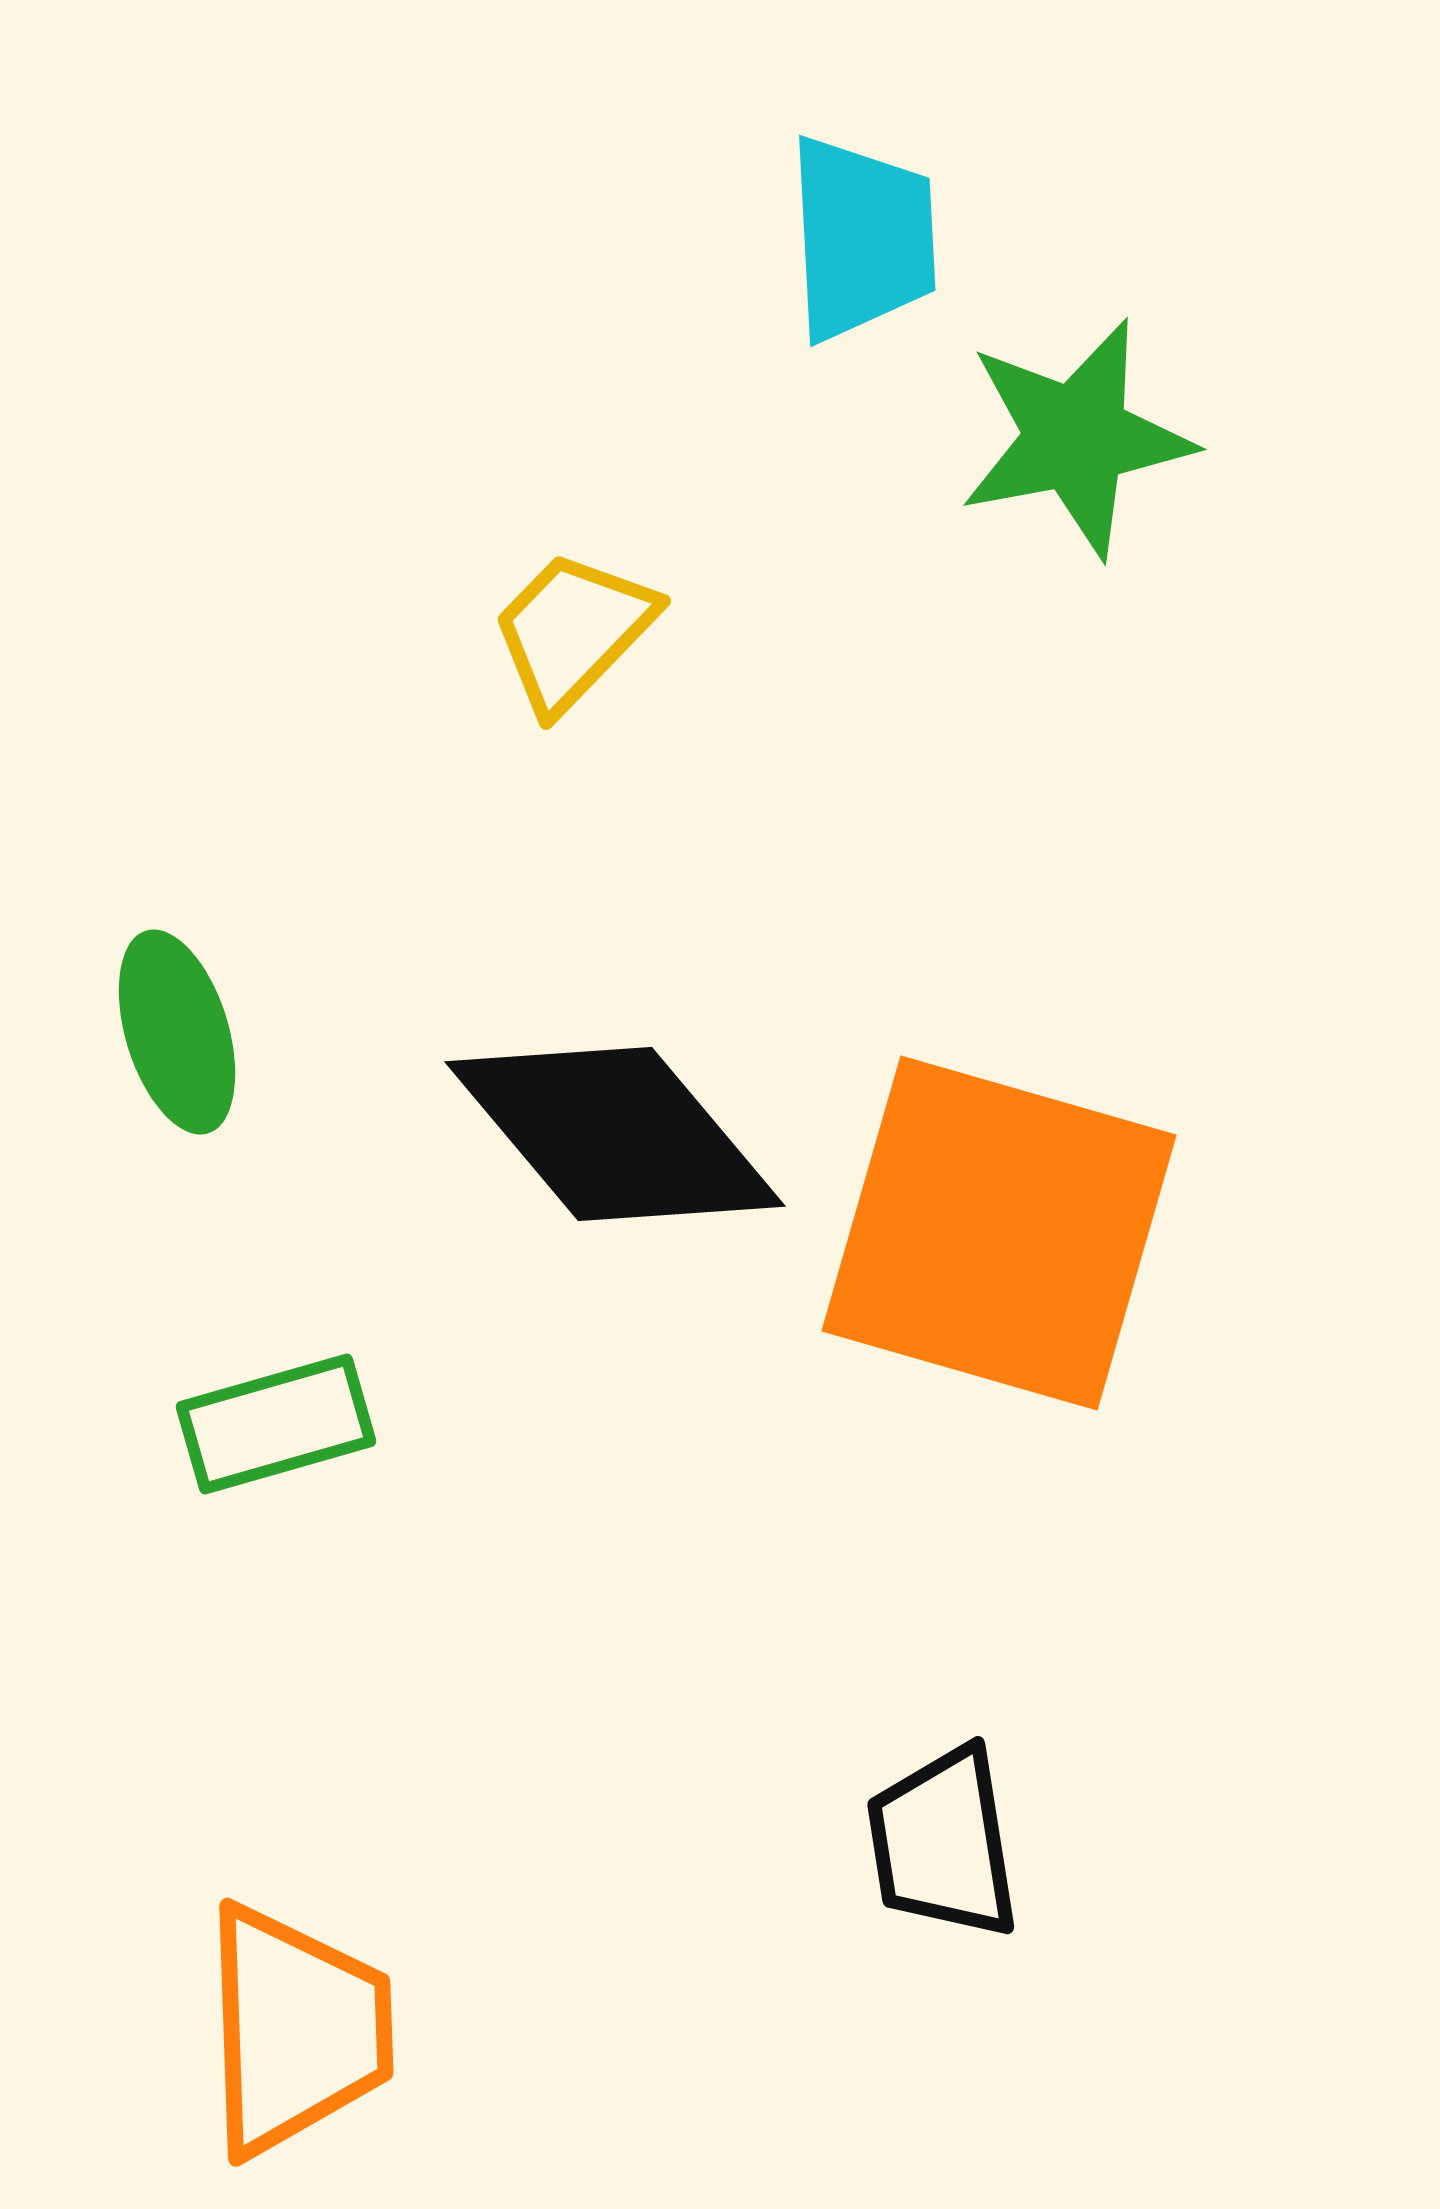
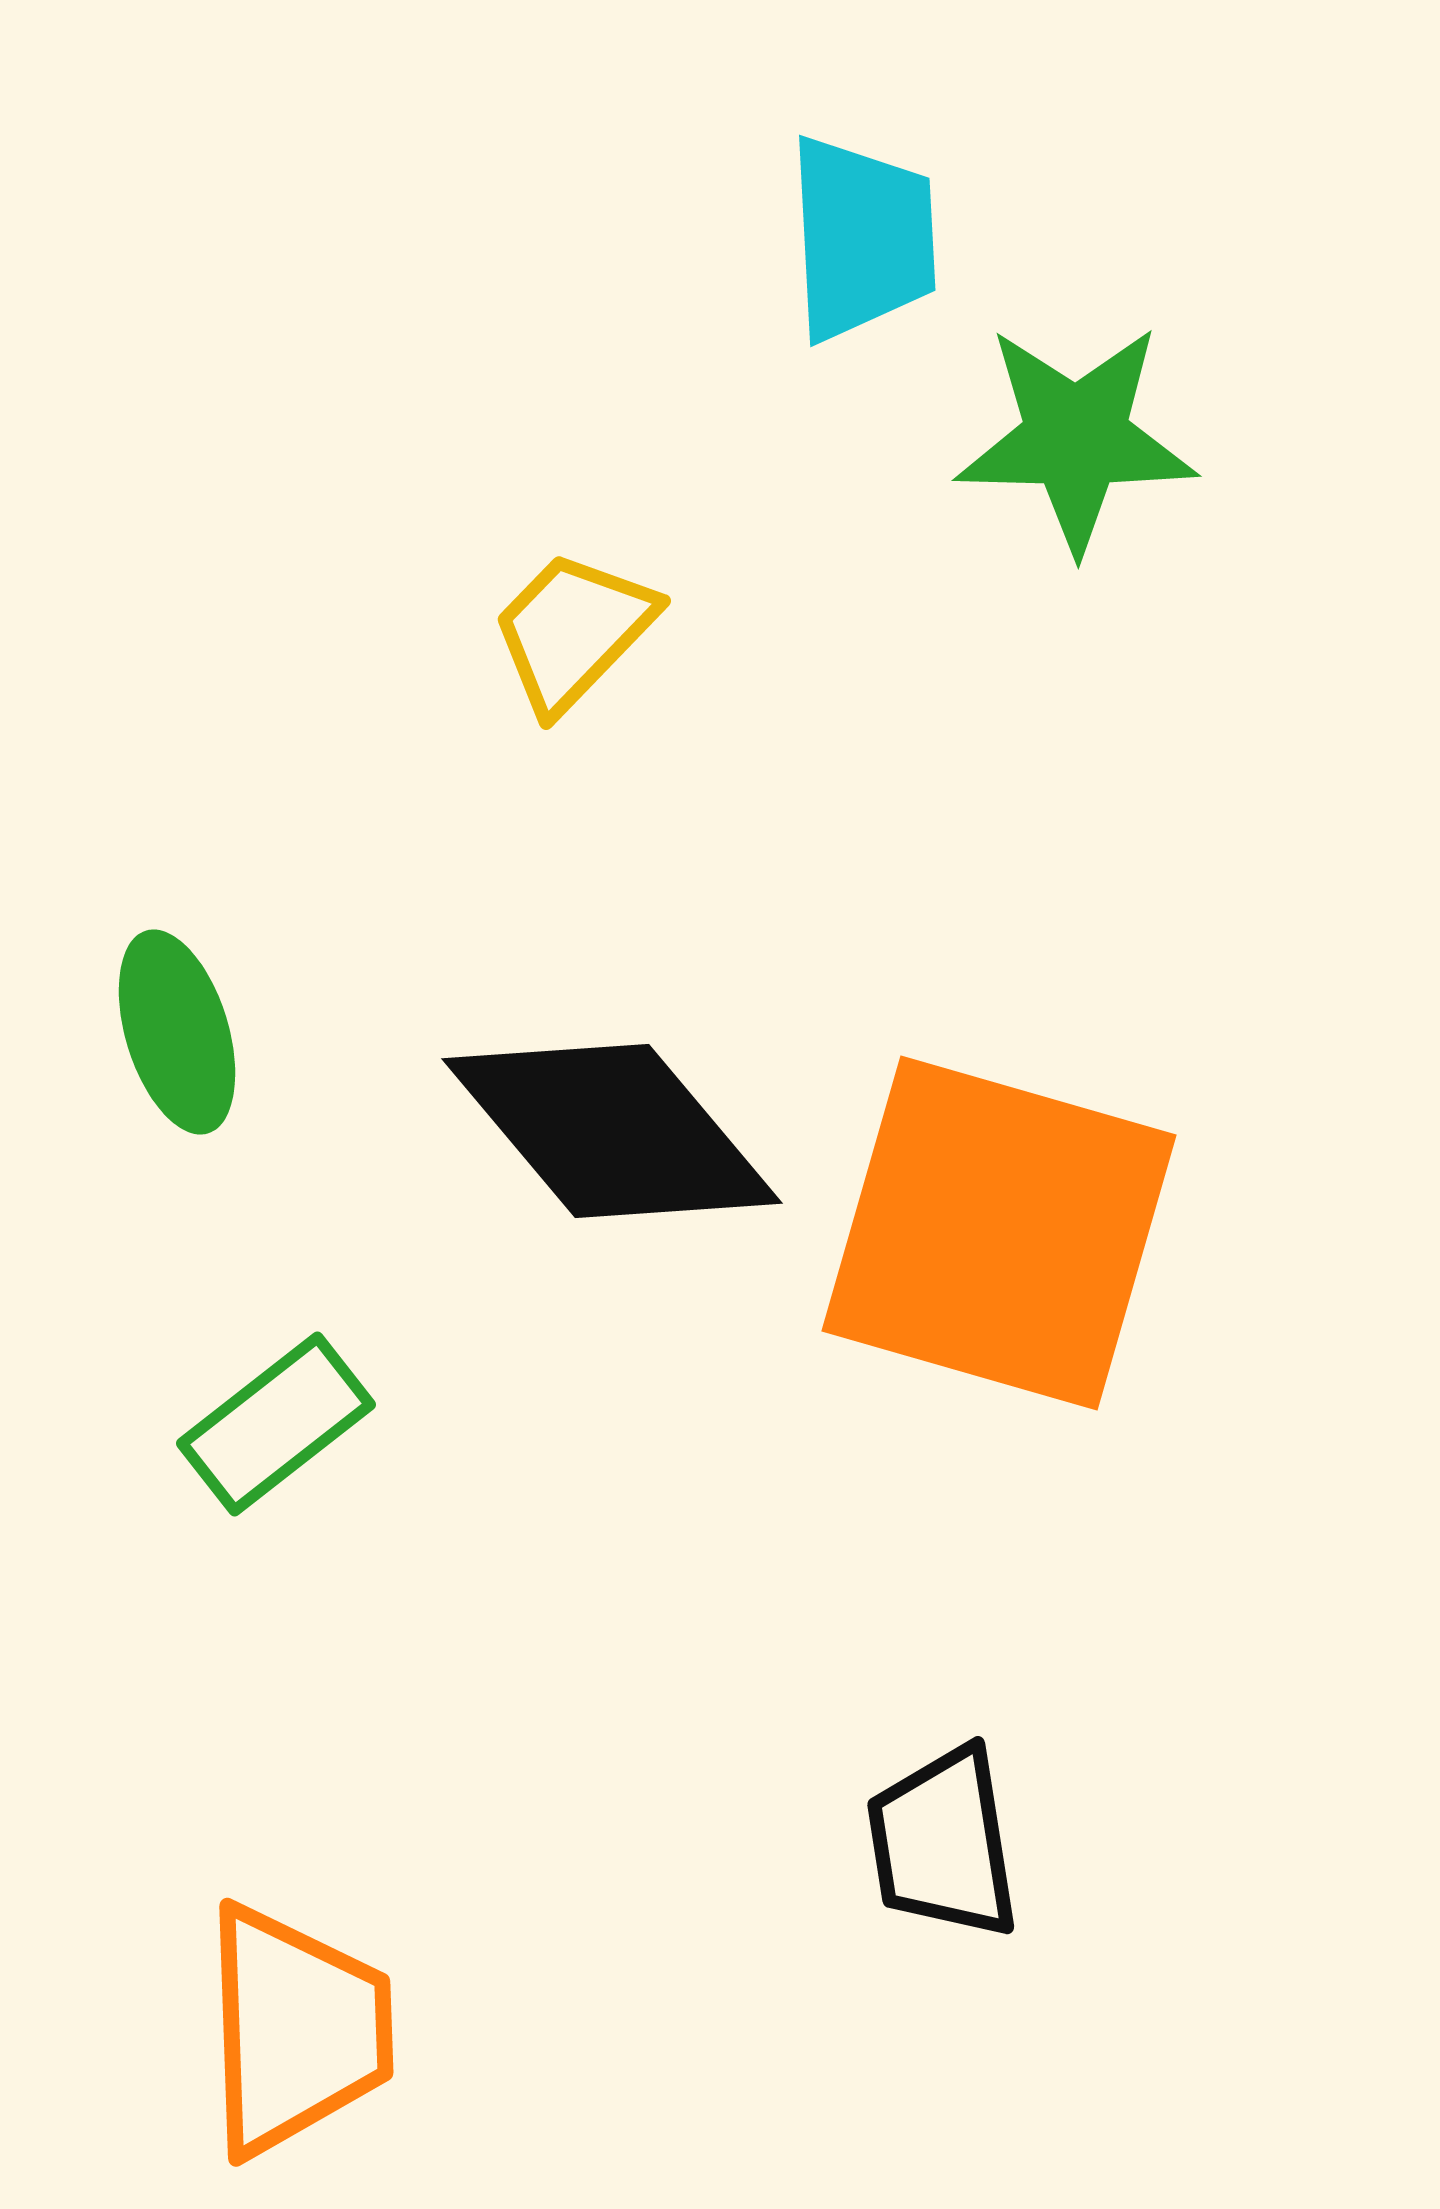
green star: rotated 12 degrees clockwise
black diamond: moved 3 px left, 3 px up
green rectangle: rotated 22 degrees counterclockwise
